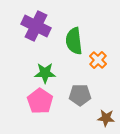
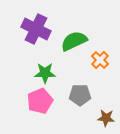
purple cross: moved 3 px down
green semicircle: rotated 72 degrees clockwise
orange cross: moved 2 px right
pink pentagon: rotated 15 degrees clockwise
